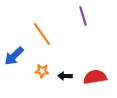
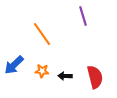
blue arrow: moved 9 px down
red semicircle: rotated 85 degrees clockwise
